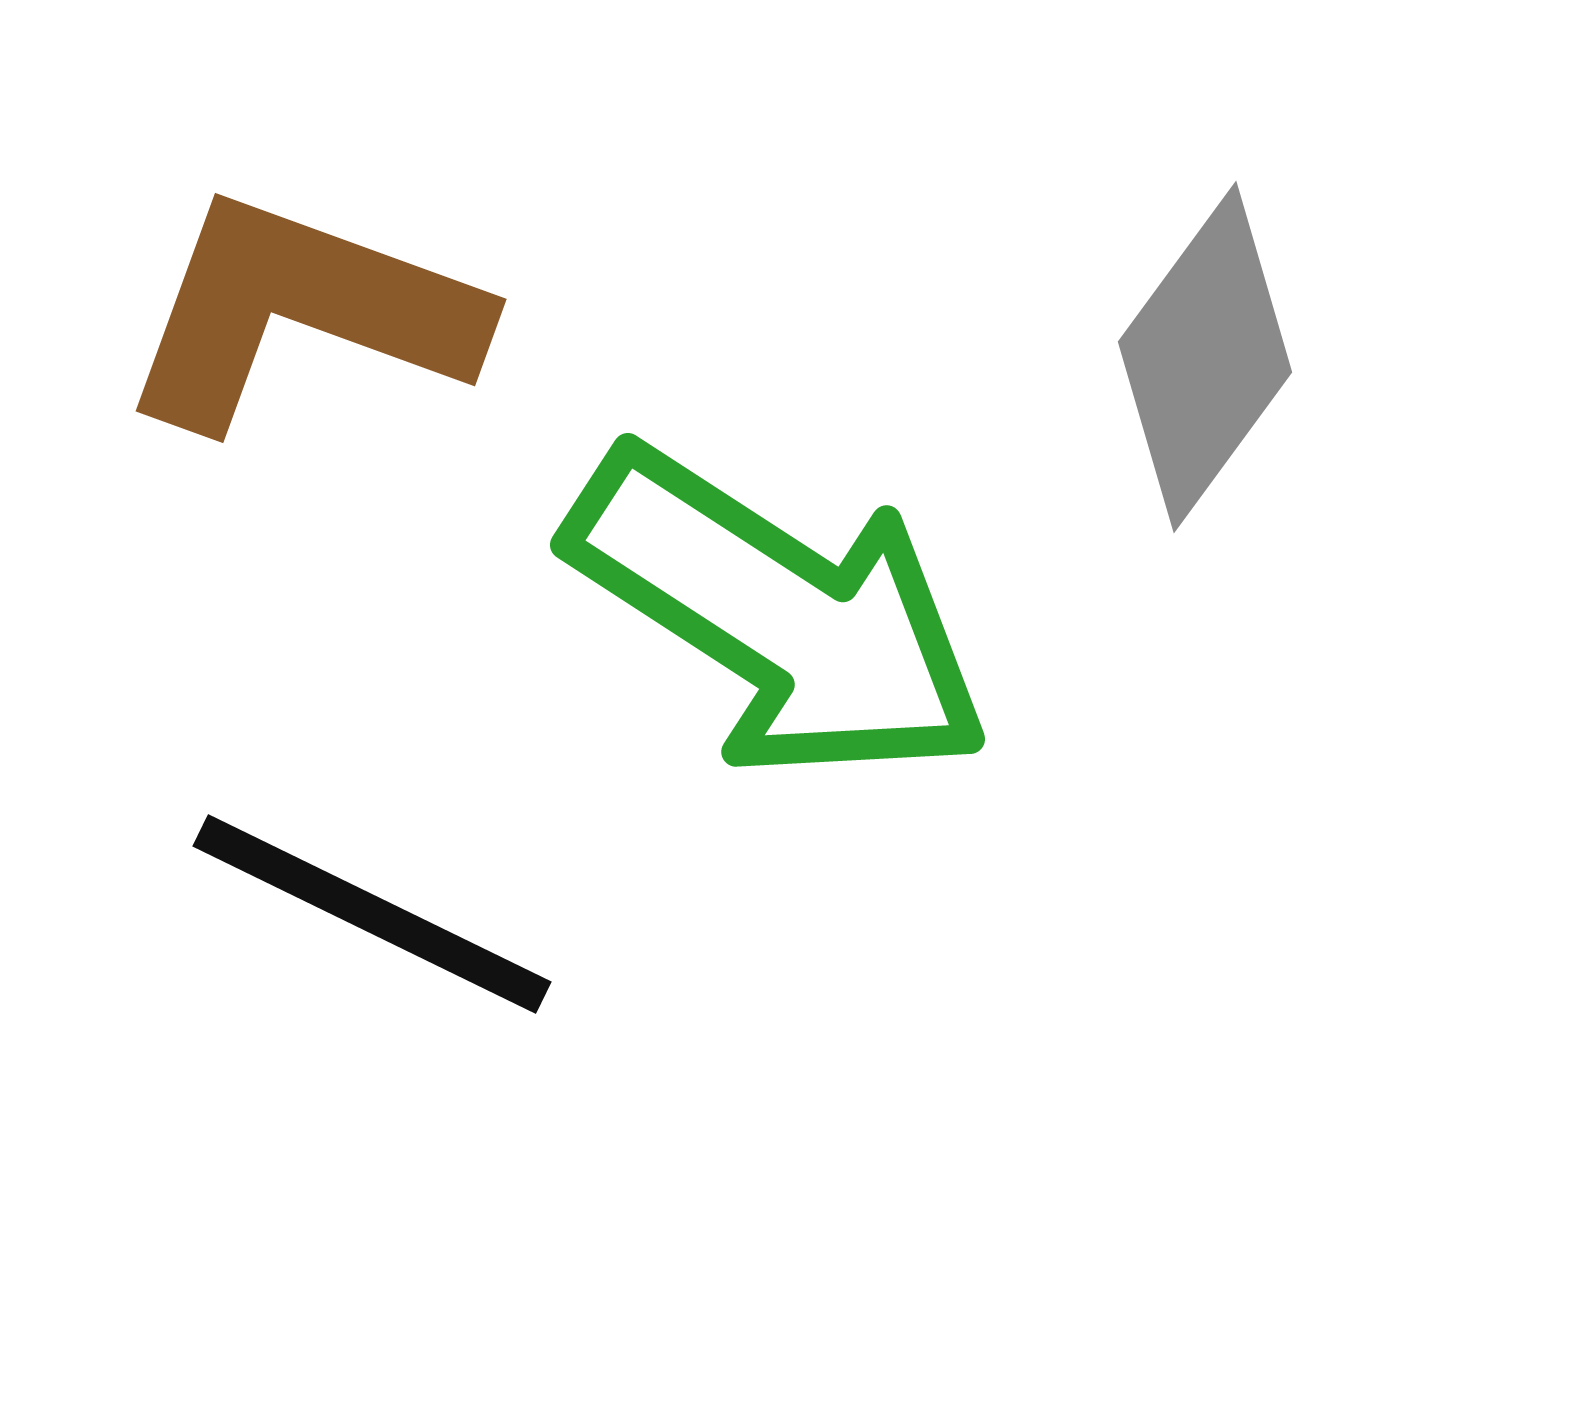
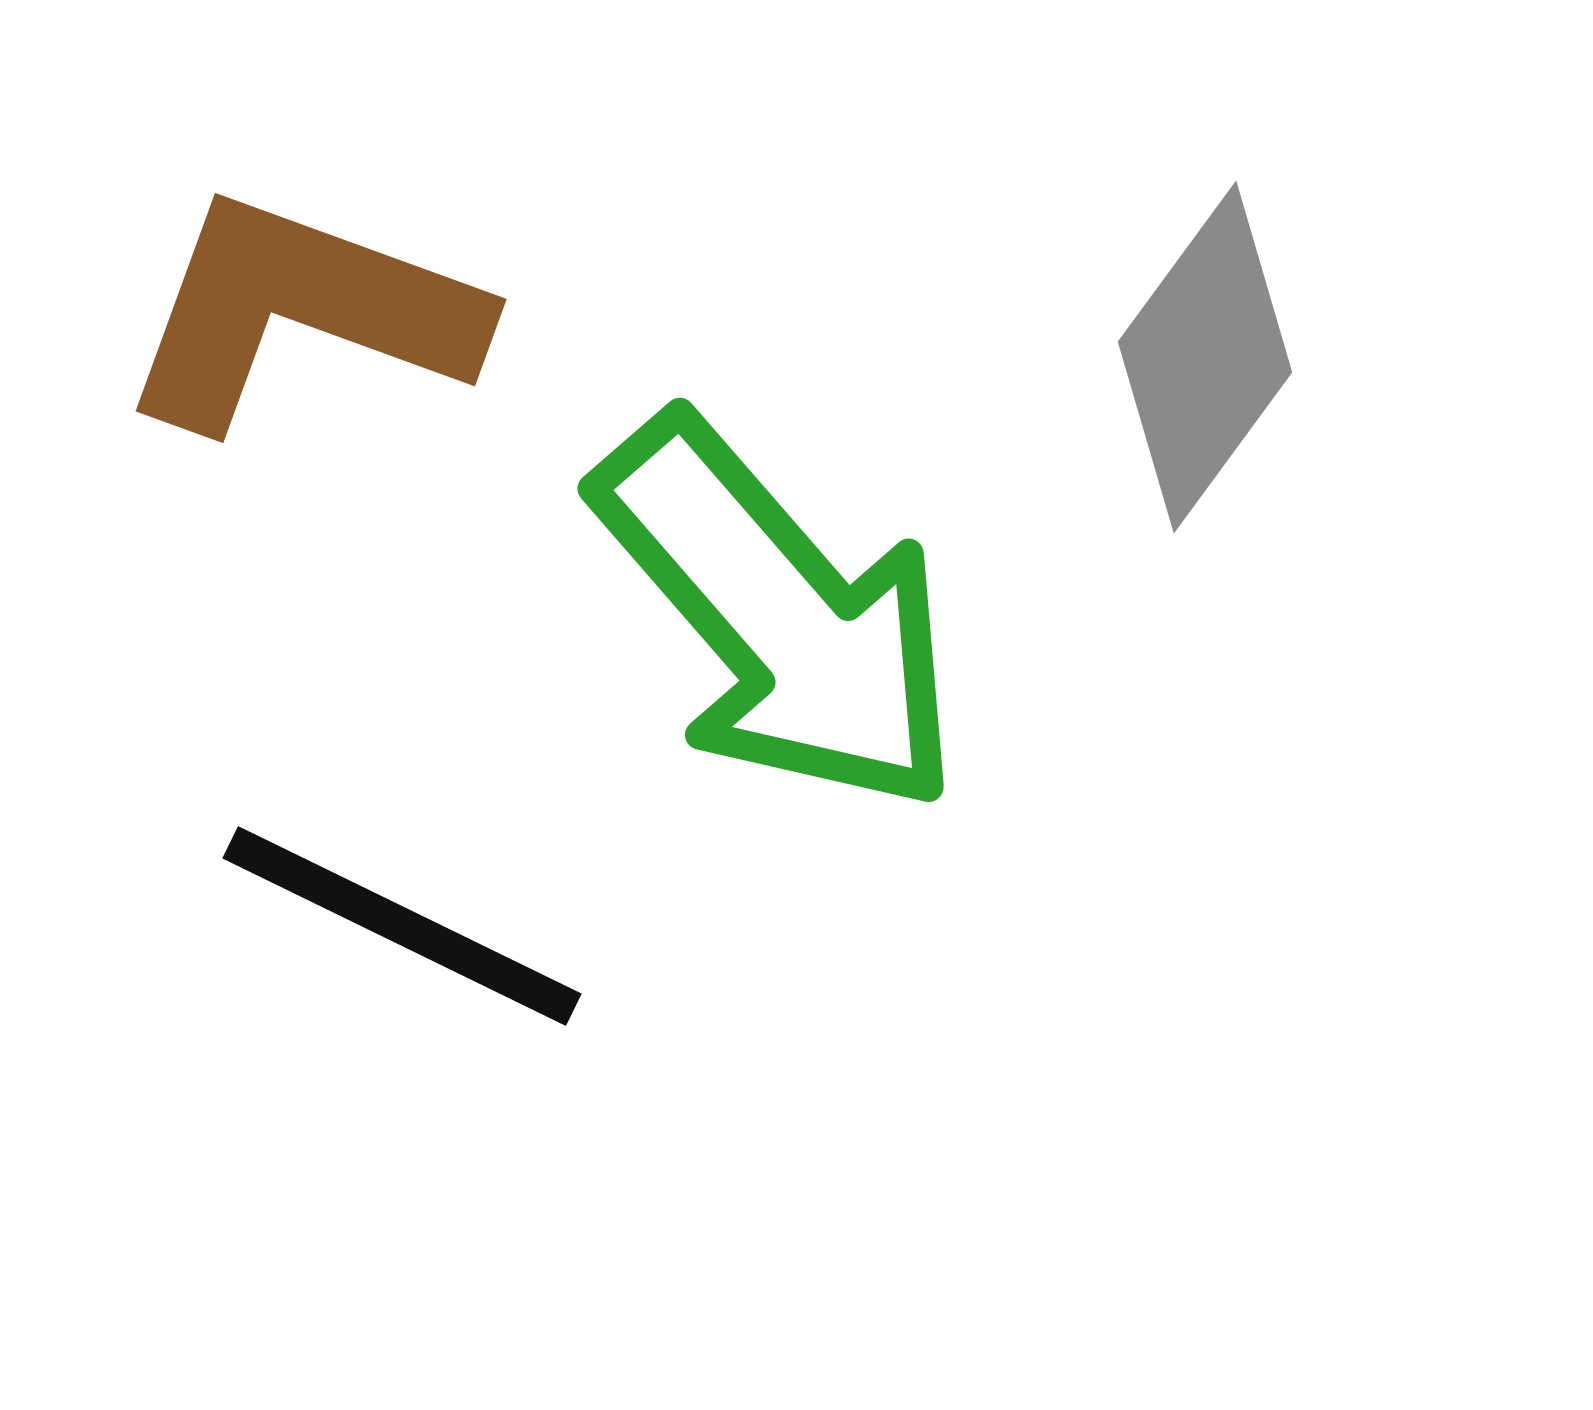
green arrow: rotated 16 degrees clockwise
black line: moved 30 px right, 12 px down
